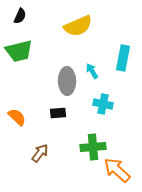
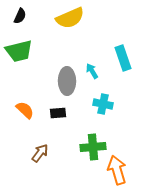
yellow semicircle: moved 8 px left, 8 px up
cyan rectangle: rotated 30 degrees counterclockwise
orange semicircle: moved 8 px right, 7 px up
orange arrow: rotated 32 degrees clockwise
